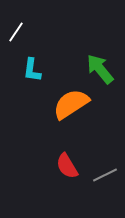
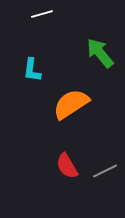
white line: moved 26 px right, 18 px up; rotated 40 degrees clockwise
green arrow: moved 16 px up
gray line: moved 4 px up
